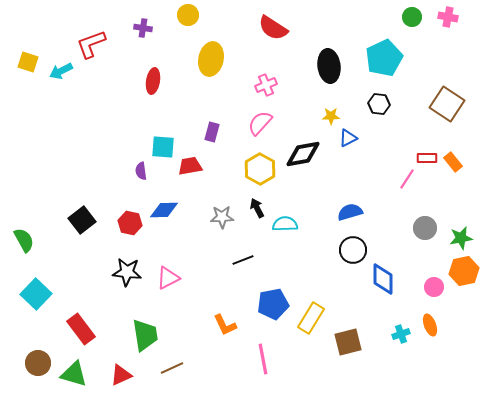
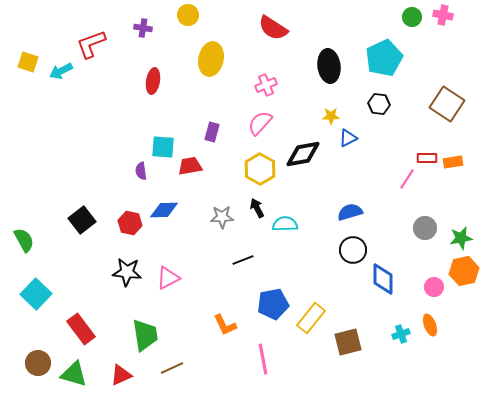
pink cross at (448, 17): moved 5 px left, 2 px up
orange rectangle at (453, 162): rotated 60 degrees counterclockwise
yellow rectangle at (311, 318): rotated 8 degrees clockwise
